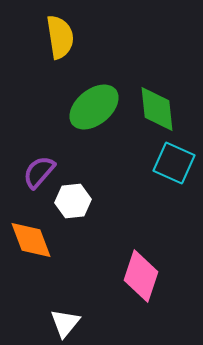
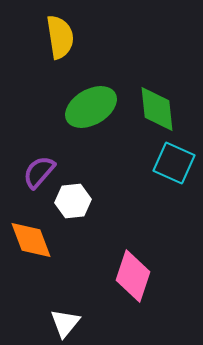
green ellipse: moved 3 px left; rotated 9 degrees clockwise
pink diamond: moved 8 px left
